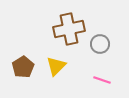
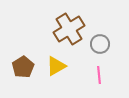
brown cross: rotated 20 degrees counterclockwise
yellow triangle: rotated 15 degrees clockwise
pink line: moved 3 px left, 5 px up; rotated 66 degrees clockwise
